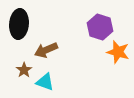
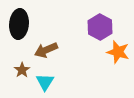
purple hexagon: rotated 10 degrees clockwise
brown star: moved 2 px left
cyan triangle: rotated 42 degrees clockwise
